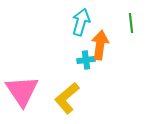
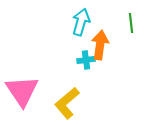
yellow L-shape: moved 5 px down
